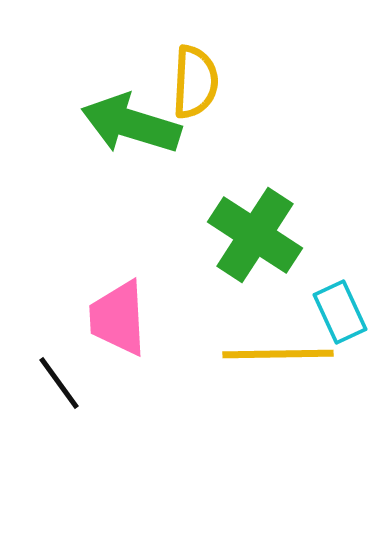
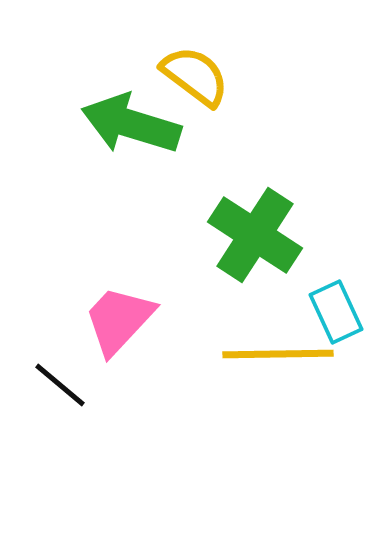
yellow semicircle: moved 6 px up; rotated 56 degrees counterclockwise
cyan rectangle: moved 4 px left
pink trapezoid: moved 1 px right, 2 px down; rotated 46 degrees clockwise
black line: moved 1 px right, 2 px down; rotated 14 degrees counterclockwise
